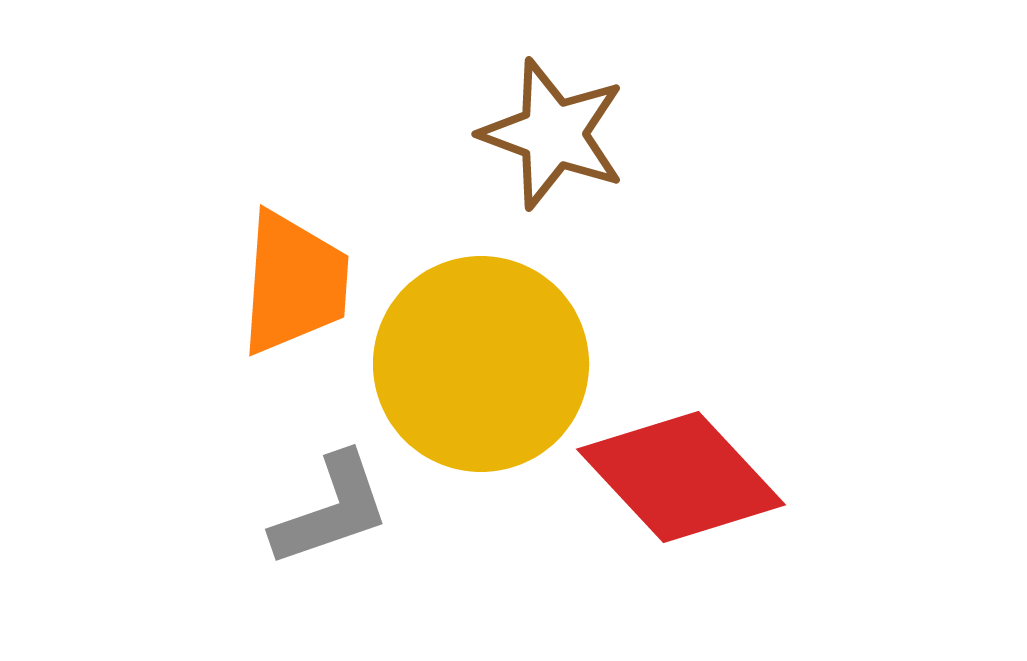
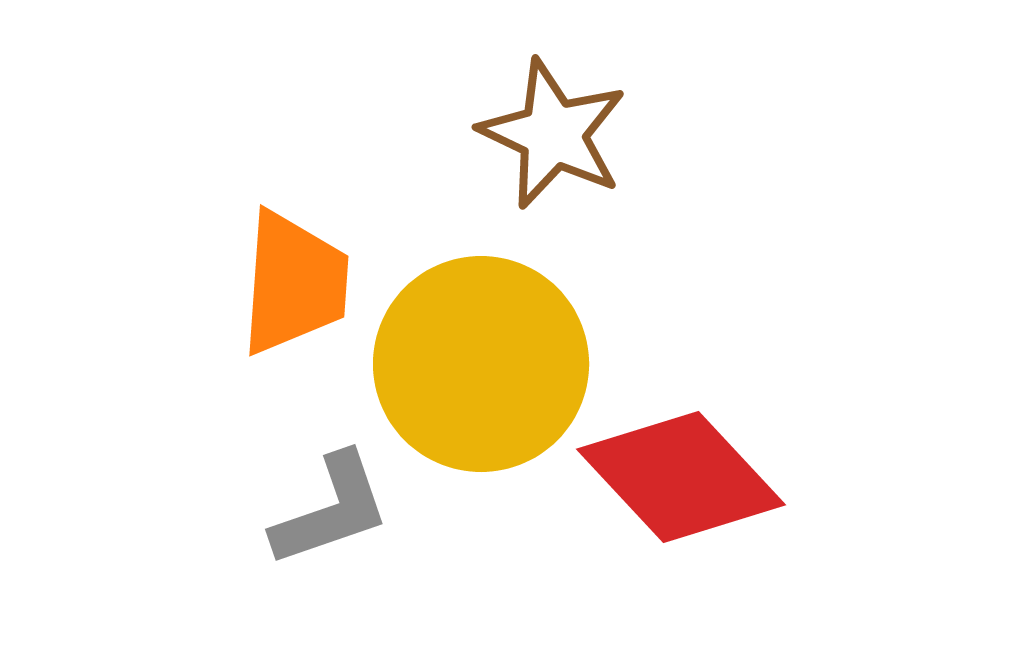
brown star: rotated 5 degrees clockwise
